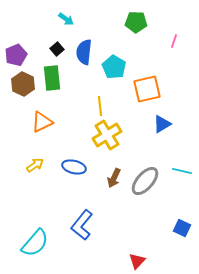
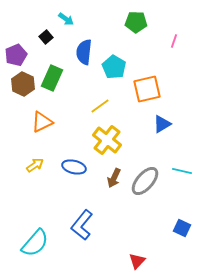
black square: moved 11 px left, 12 px up
green rectangle: rotated 30 degrees clockwise
yellow line: rotated 60 degrees clockwise
yellow cross: moved 5 px down; rotated 20 degrees counterclockwise
